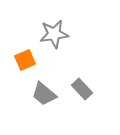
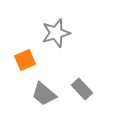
gray star: moved 2 px right, 1 px up; rotated 8 degrees counterclockwise
